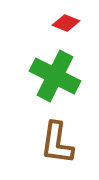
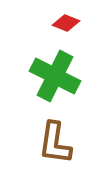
brown L-shape: moved 2 px left
